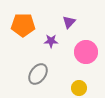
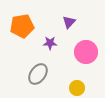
orange pentagon: moved 1 px left, 1 px down; rotated 10 degrees counterclockwise
purple star: moved 1 px left, 2 px down
yellow circle: moved 2 px left
